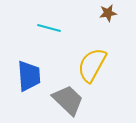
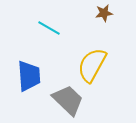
brown star: moved 4 px left
cyan line: rotated 15 degrees clockwise
